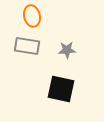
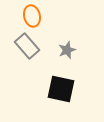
gray rectangle: rotated 40 degrees clockwise
gray star: rotated 18 degrees counterclockwise
